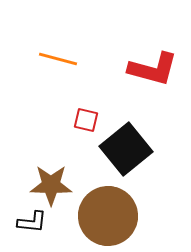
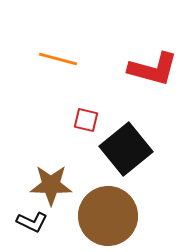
black L-shape: rotated 20 degrees clockwise
